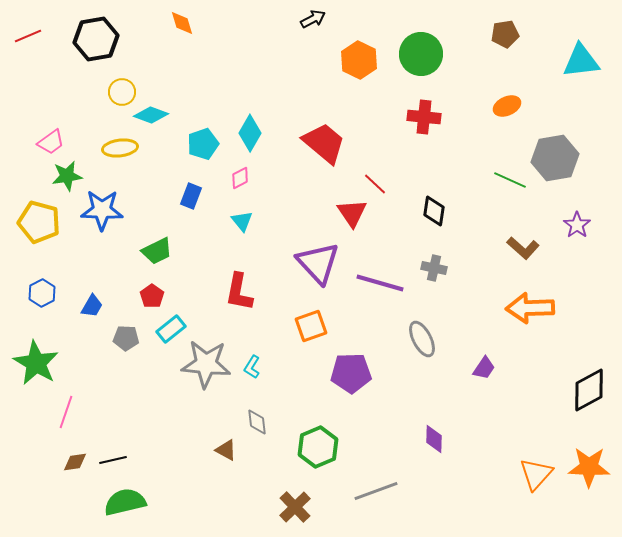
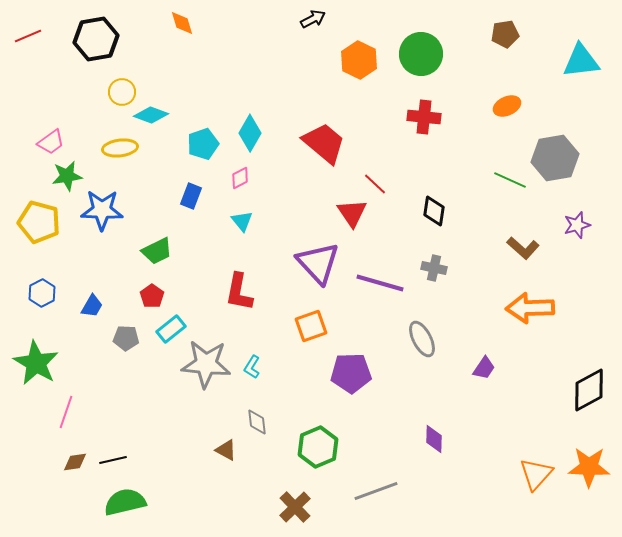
purple star at (577, 225): rotated 20 degrees clockwise
